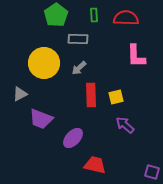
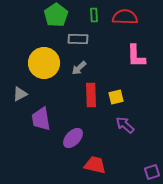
red semicircle: moved 1 px left, 1 px up
purple trapezoid: rotated 60 degrees clockwise
purple square: rotated 35 degrees counterclockwise
